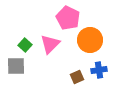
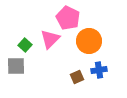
orange circle: moved 1 px left, 1 px down
pink triangle: moved 5 px up
